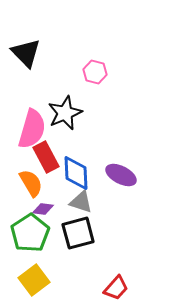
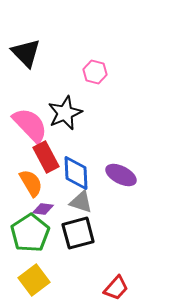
pink semicircle: moved 2 px left, 4 px up; rotated 60 degrees counterclockwise
